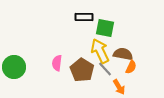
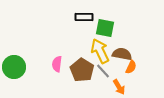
brown semicircle: moved 1 px left
pink semicircle: moved 1 px down
gray line: moved 2 px left, 2 px down
